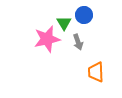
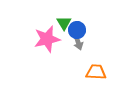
blue circle: moved 7 px left, 15 px down
orange trapezoid: rotated 95 degrees clockwise
